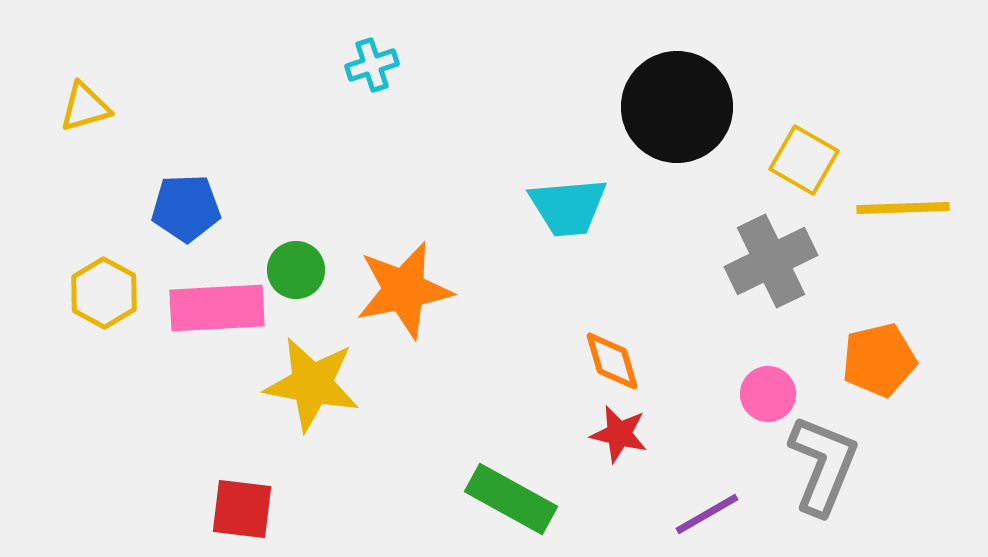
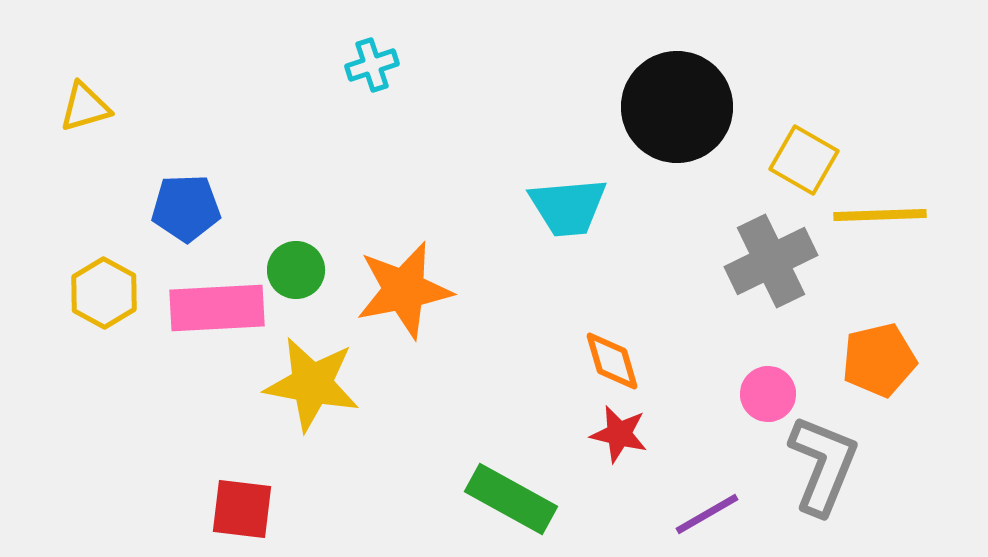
yellow line: moved 23 px left, 7 px down
